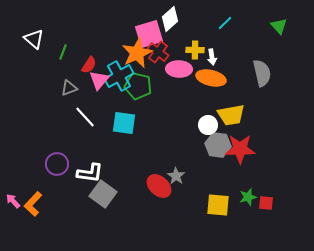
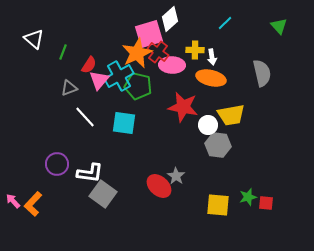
pink ellipse: moved 7 px left, 4 px up
red star: moved 57 px left, 42 px up; rotated 12 degrees clockwise
